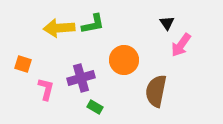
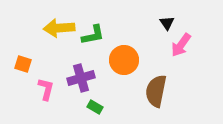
green L-shape: moved 11 px down
